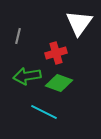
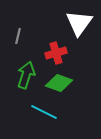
green arrow: moved 1 px left, 1 px up; rotated 116 degrees clockwise
